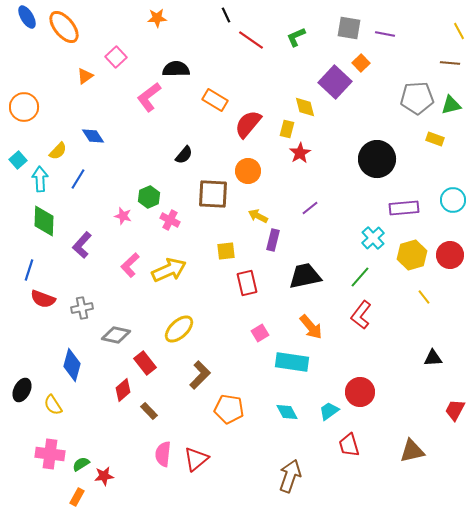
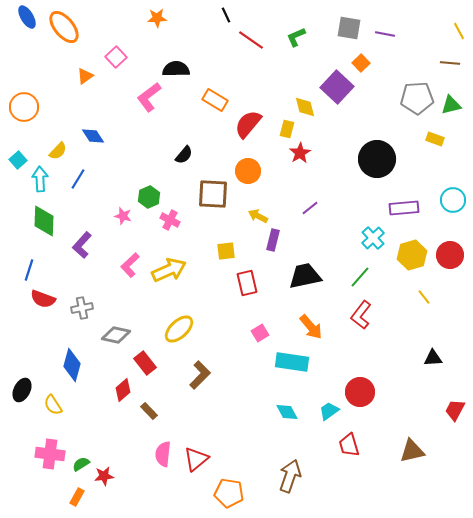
purple square at (335, 82): moved 2 px right, 5 px down
orange pentagon at (229, 409): moved 84 px down
